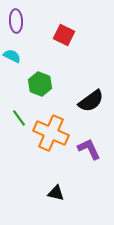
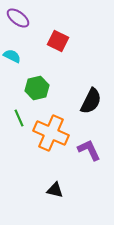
purple ellipse: moved 2 px right, 3 px up; rotated 50 degrees counterclockwise
red square: moved 6 px left, 6 px down
green hexagon: moved 3 px left, 4 px down; rotated 25 degrees clockwise
black semicircle: rotated 28 degrees counterclockwise
green line: rotated 12 degrees clockwise
purple L-shape: moved 1 px down
black triangle: moved 1 px left, 3 px up
